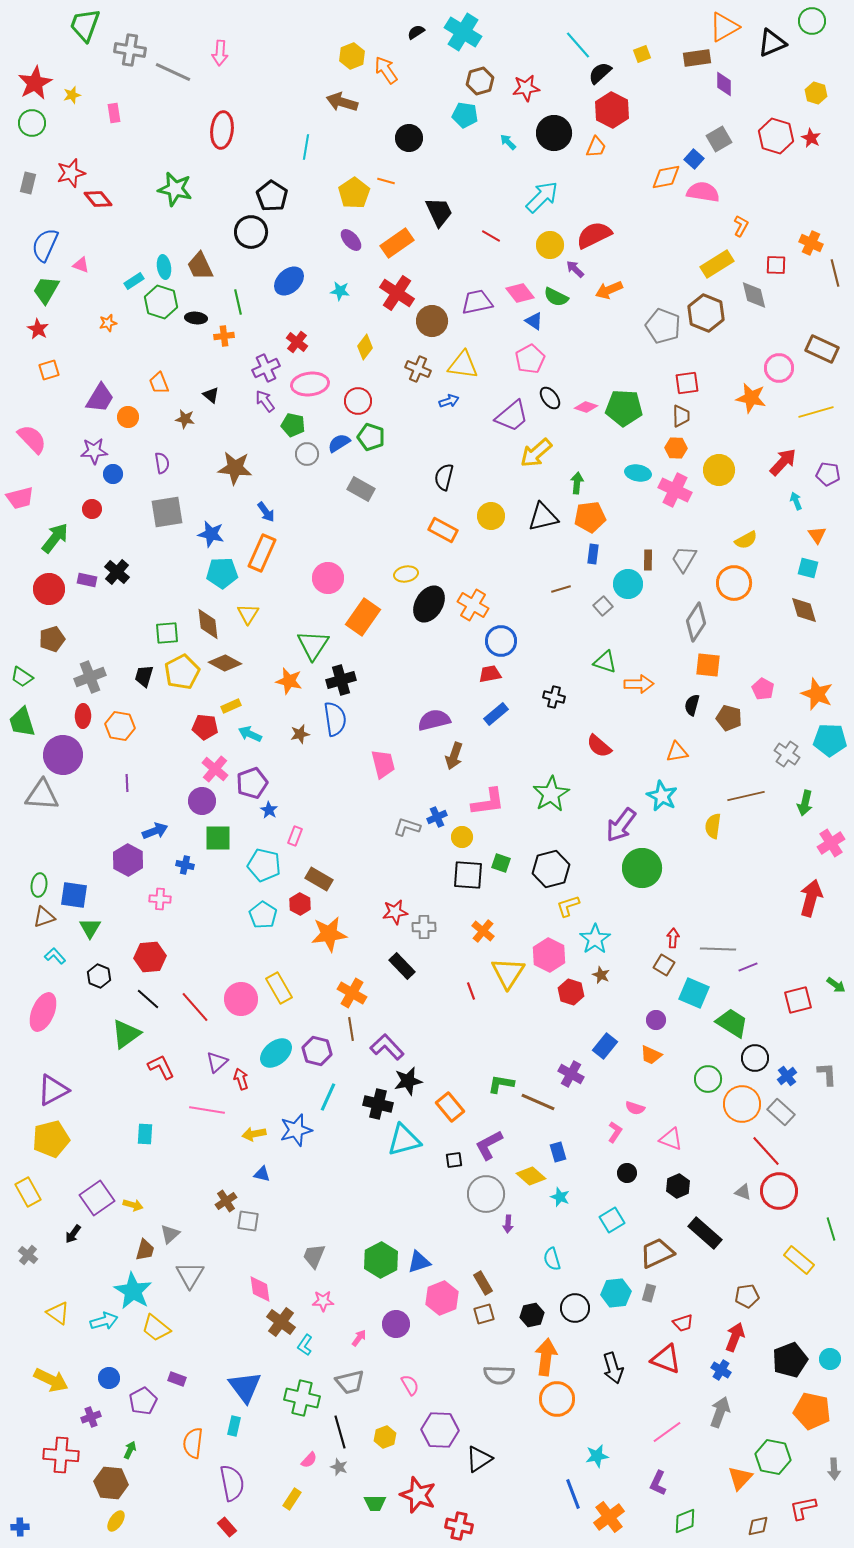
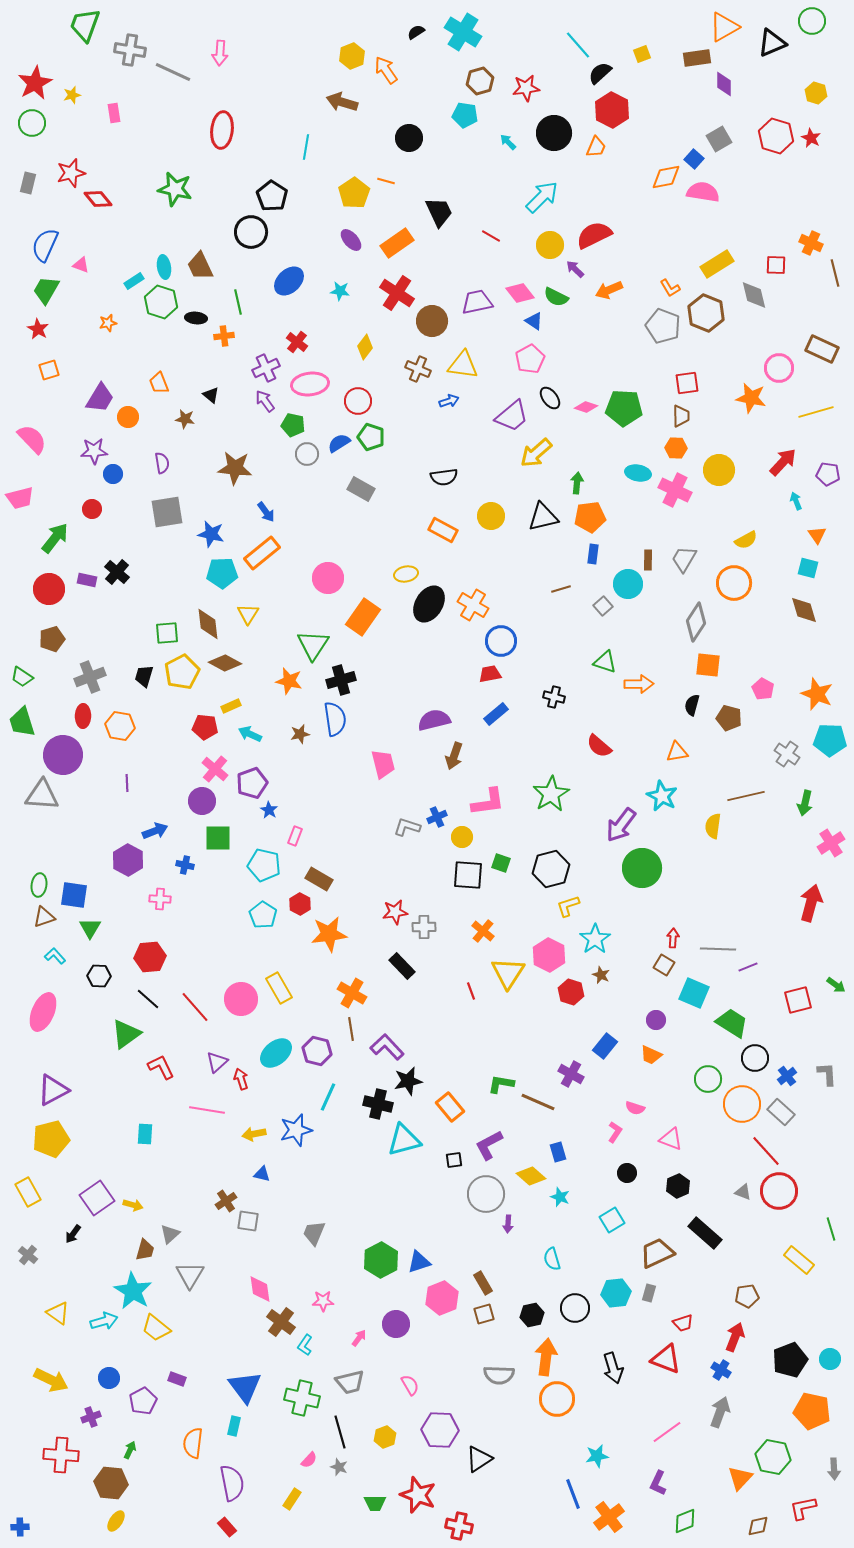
orange L-shape at (741, 226): moved 71 px left, 62 px down; rotated 120 degrees clockwise
black semicircle at (444, 477): rotated 112 degrees counterclockwise
orange rectangle at (262, 553): rotated 27 degrees clockwise
red arrow at (811, 898): moved 5 px down
black hexagon at (99, 976): rotated 20 degrees counterclockwise
gray trapezoid at (314, 1256): moved 23 px up
